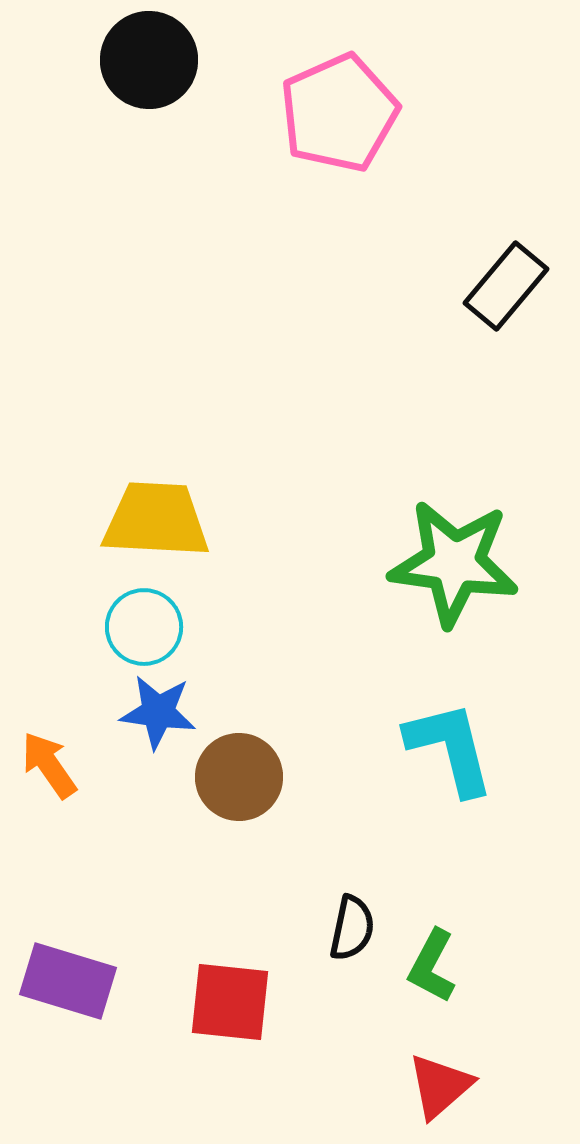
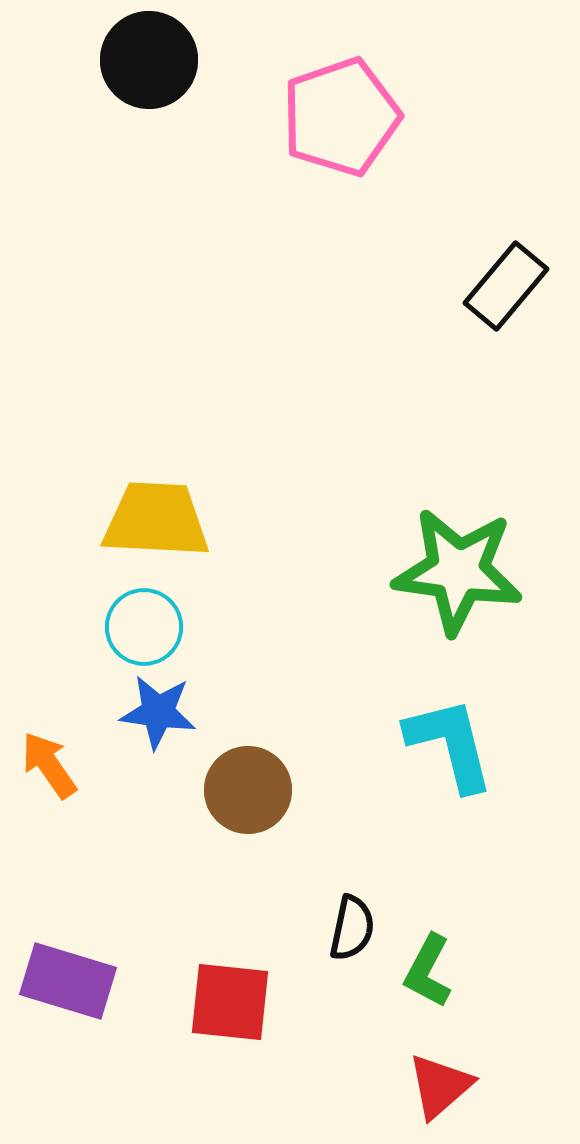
pink pentagon: moved 2 px right, 4 px down; rotated 5 degrees clockwise
green star: moved 4 px right, 8 px down
cyan L-shape: moved 4 px up
brown circle: moved 9 px right, 13 px down
green L-shape: moved 4 px left, 5 px down
